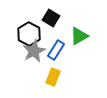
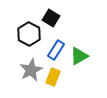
green triangle: moved 20 px down
gray star: moved 3 px left, 19 px down
